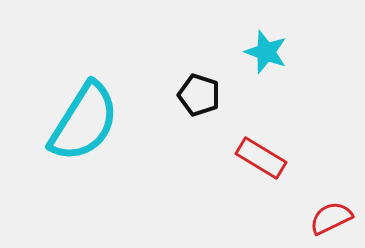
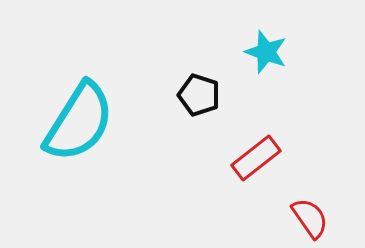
cyan semicircle: moved 5 px left
red rectangle: moved 5 px left; rotated 69 degrees counterclockwise
red semicircle: moved 21 px left; rotated 81 degrees clockwise
